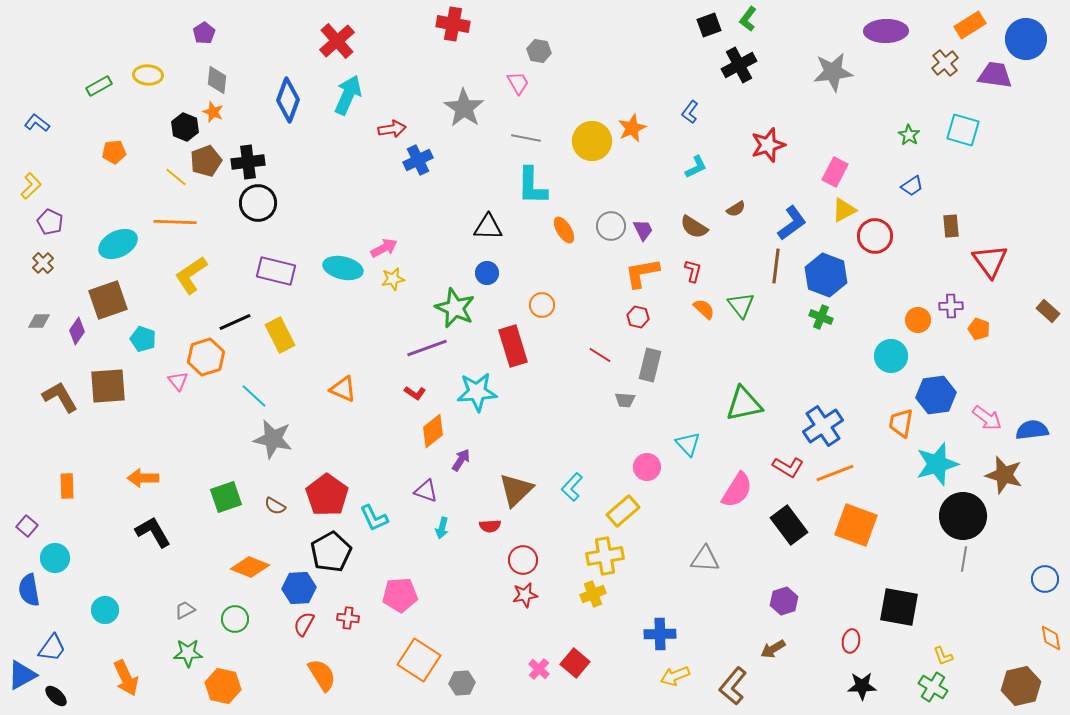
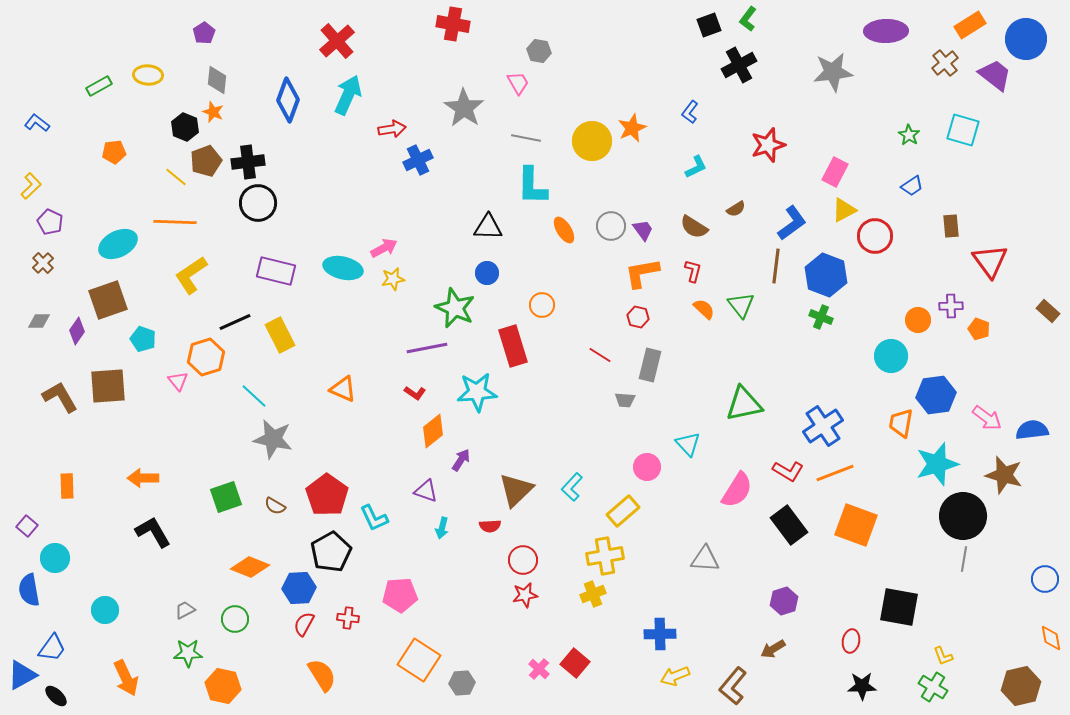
purple trapezoid at (995, 75): rotated 30 degrees clockwise
purple trapezoid at (643, 230): rotated 10 degrees counterclockwise
purple line at (427, 348): rotated 9 degrees clockwise
red L-shape at (788, 467): moved 4 px down
